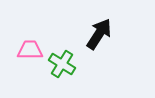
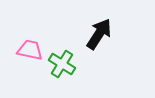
pink trapezoid: rotated 12 degrees clockwise
